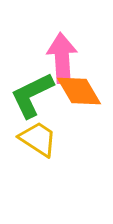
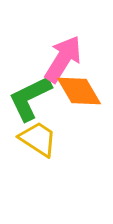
pink arrow: moved 1 px right, 1 px down; rotated 36 degrees clockwise
green L-shape: moved 2 px left, 3 px down
